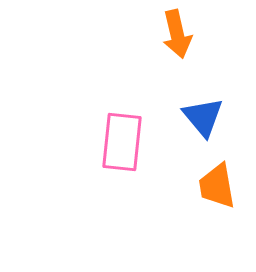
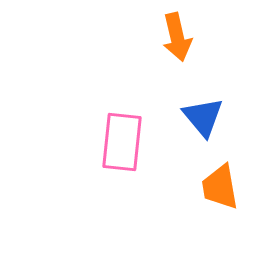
orange arrow: moved 3 px down
orange trapezoid: moved 3 px right, 1 px down
